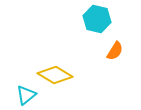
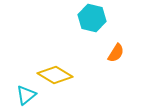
cyan hexagon: moved 5 px left, 1 px up
orange semicircle: moved 1 px right, 2 px down
